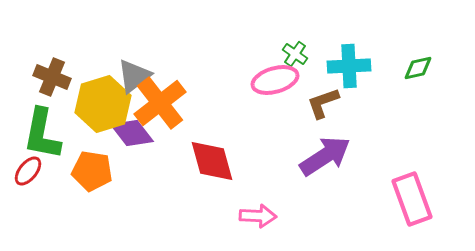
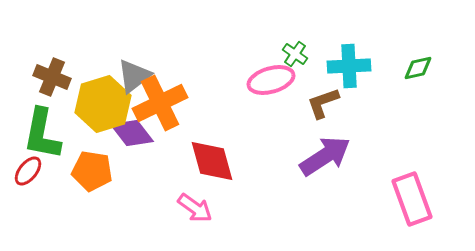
pink ellipse: moved 4 px left
orange cross: rotated 12 degrees clockwise
pink arrow: moved 63 px left, 8 px up; rotated 33 degrees clockwise
